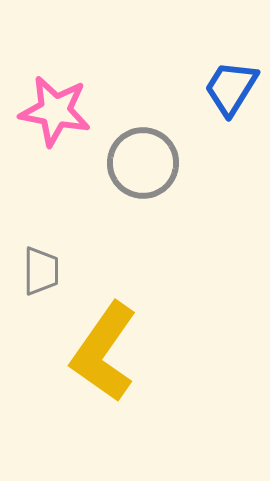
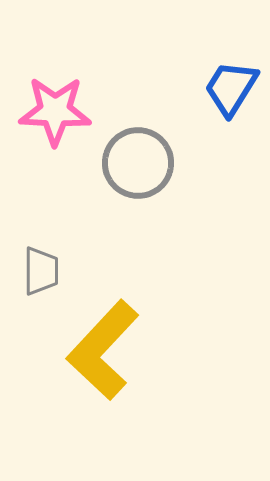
pink star: rotated 8 degrees counterclockwise
gray circle: moved 5 px left
yellow L-shape: moved 1 px left, 2 px up; rotated 8 degrees clockwise
